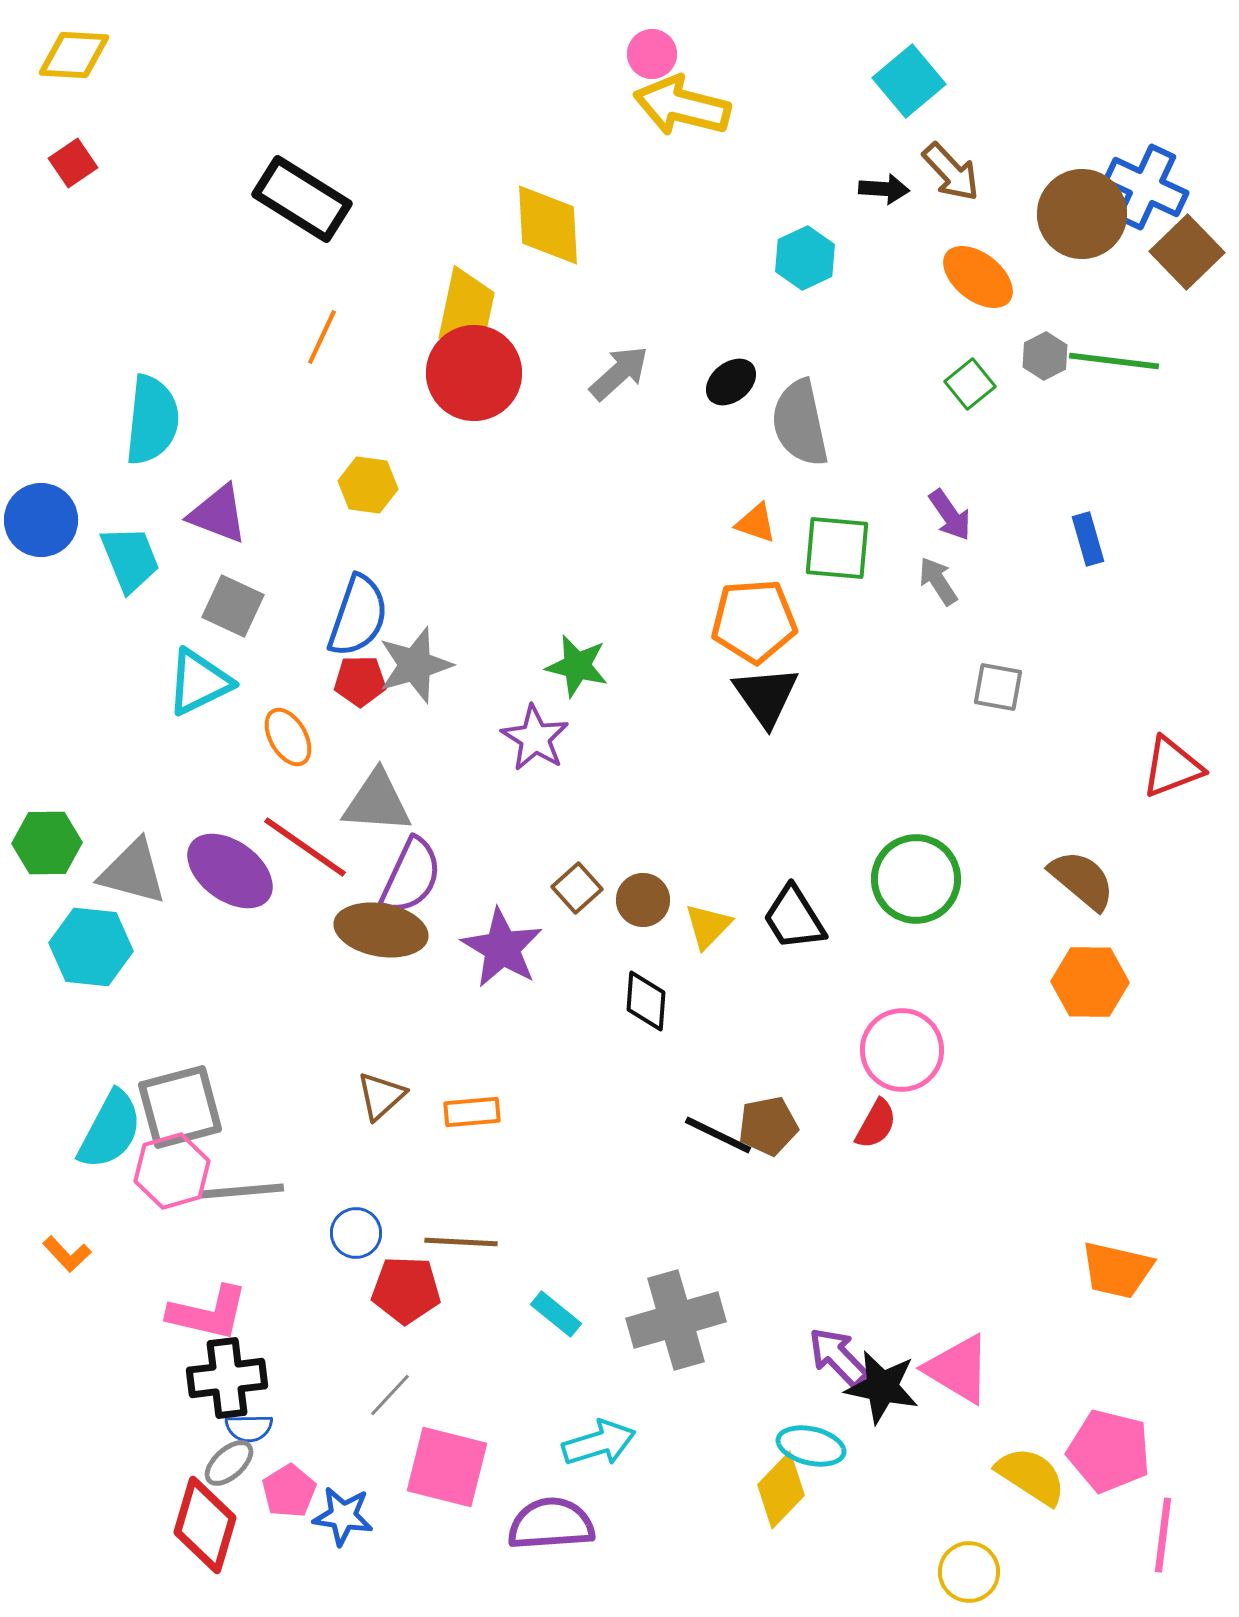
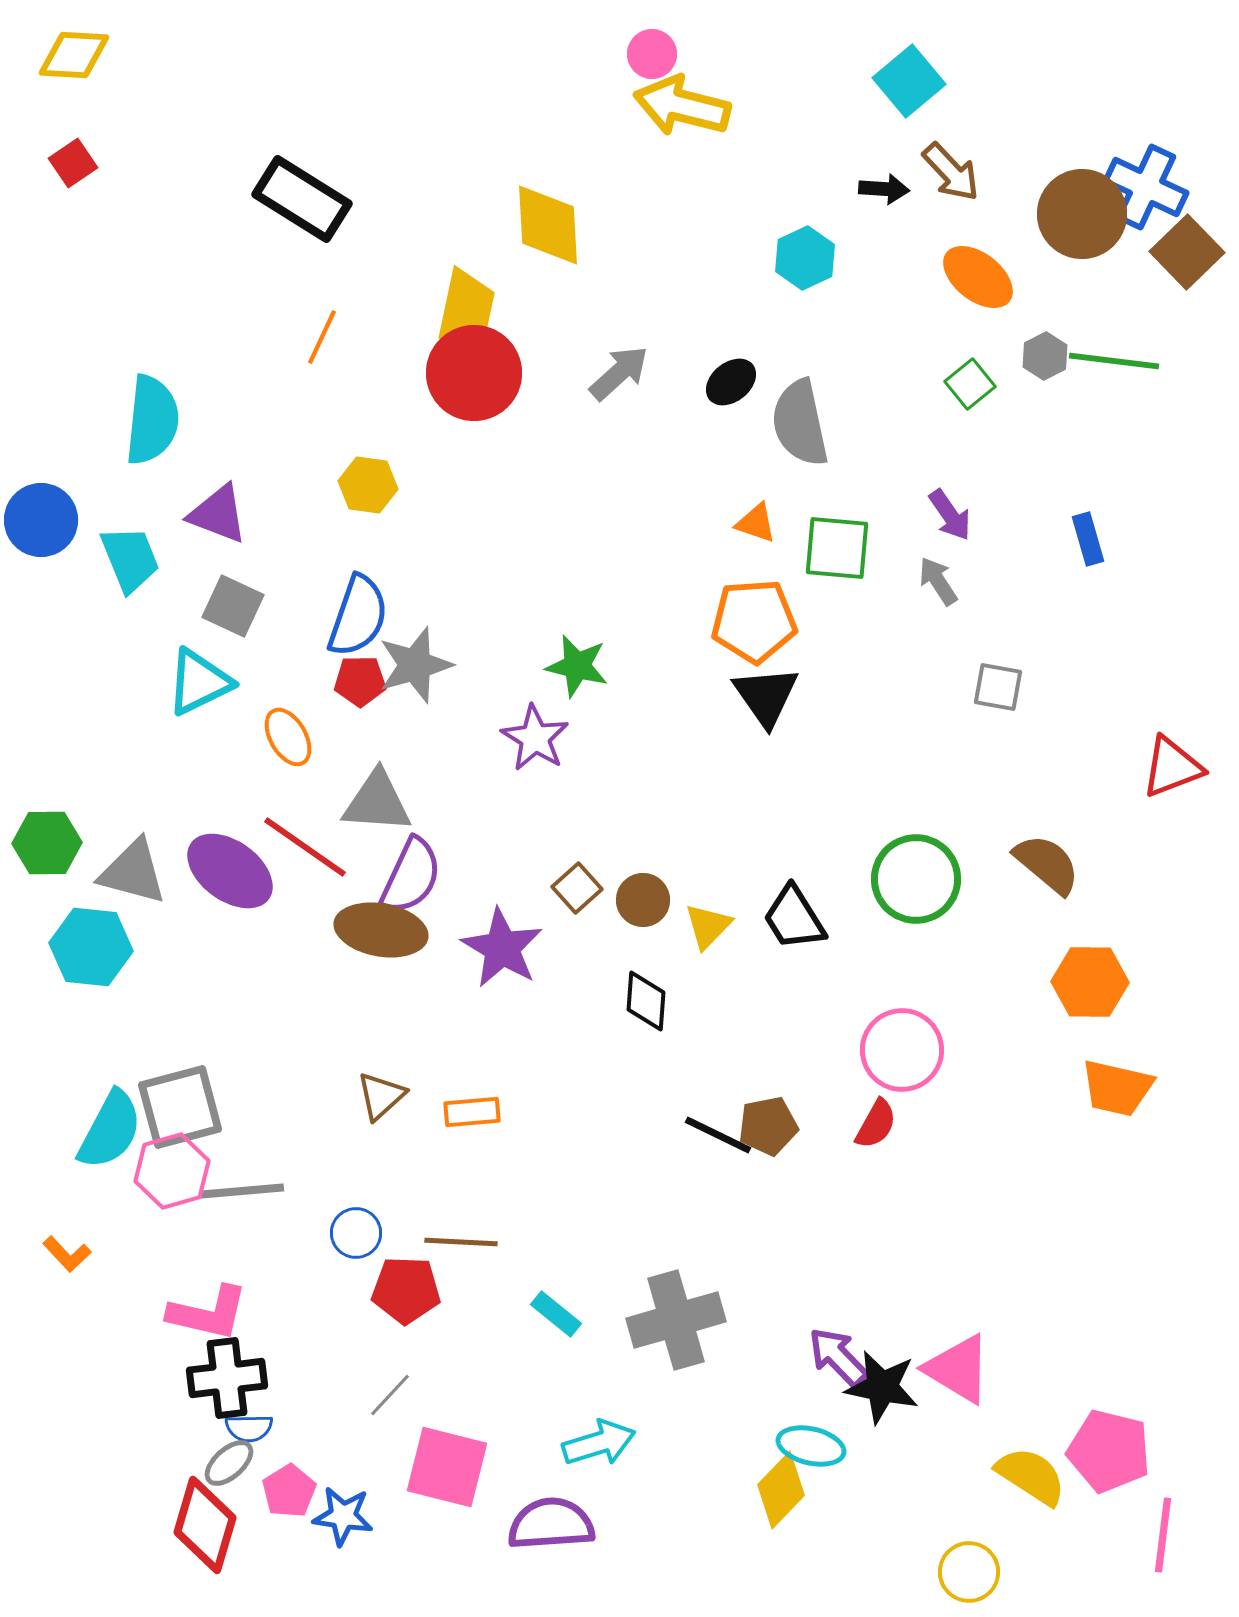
brown semicircle at (1082, 880): moved 35 px left, 16 px up
orange trapezoid at (1117, 1270): moved 182 px up
